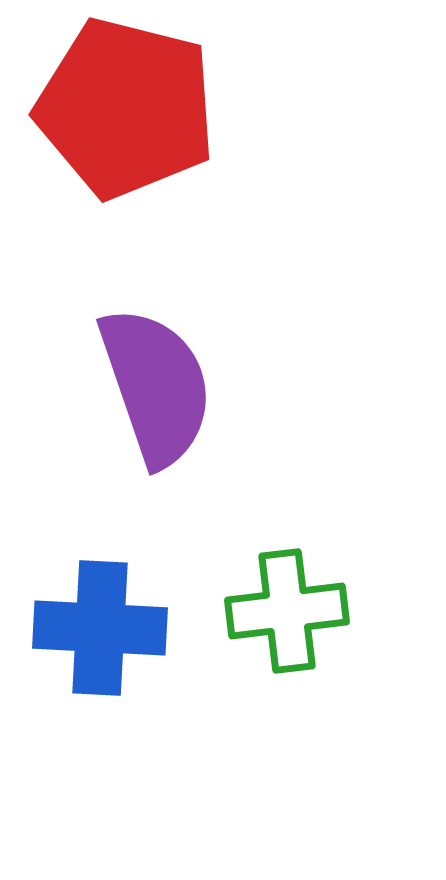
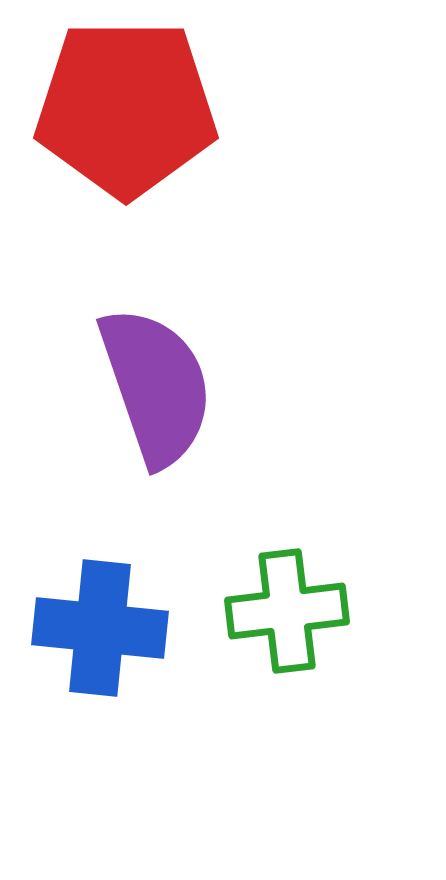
red pentagon: rotated 14 degrees counterclockwise
blue cross: rotated 3 degrees clockwise
